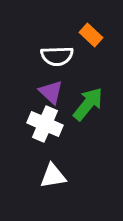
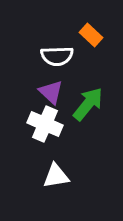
white triangle: moved 3 px right
